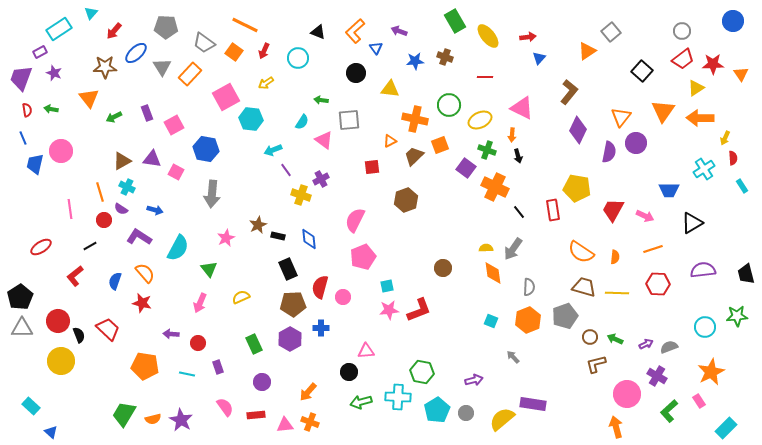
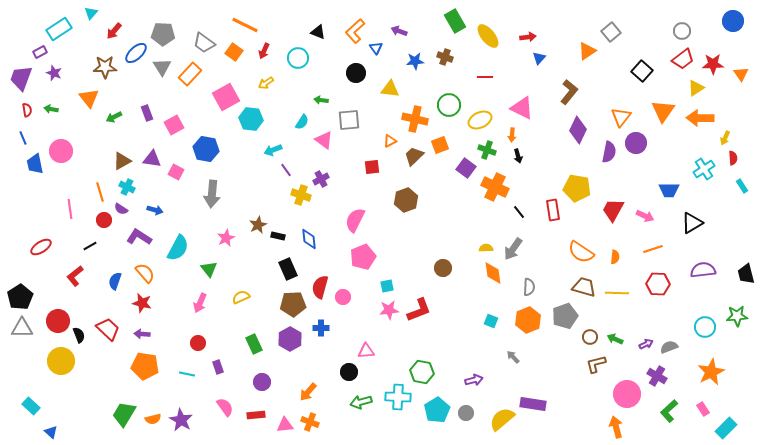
gray pentagon at (166, 27): moved 3 px left, 7 px down
blue trapezoid at (35, 164): rotated 25 degrees counterclockwise
purple arrow at (171, 334): moved 29 px left
pink rectangle at (699, 401): moved 4 px right, 8 px down
